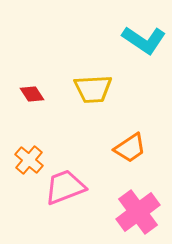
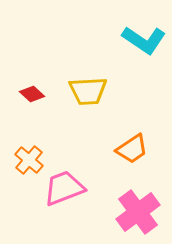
yellow trapezoid: moved 5 px left, 2 px down
red diamond: rotated 15 degrees counterclockwise
orange trapezoid: moved 2 px right, 1 px down
pink trapezoid: moved 1 px left, 1 px down
